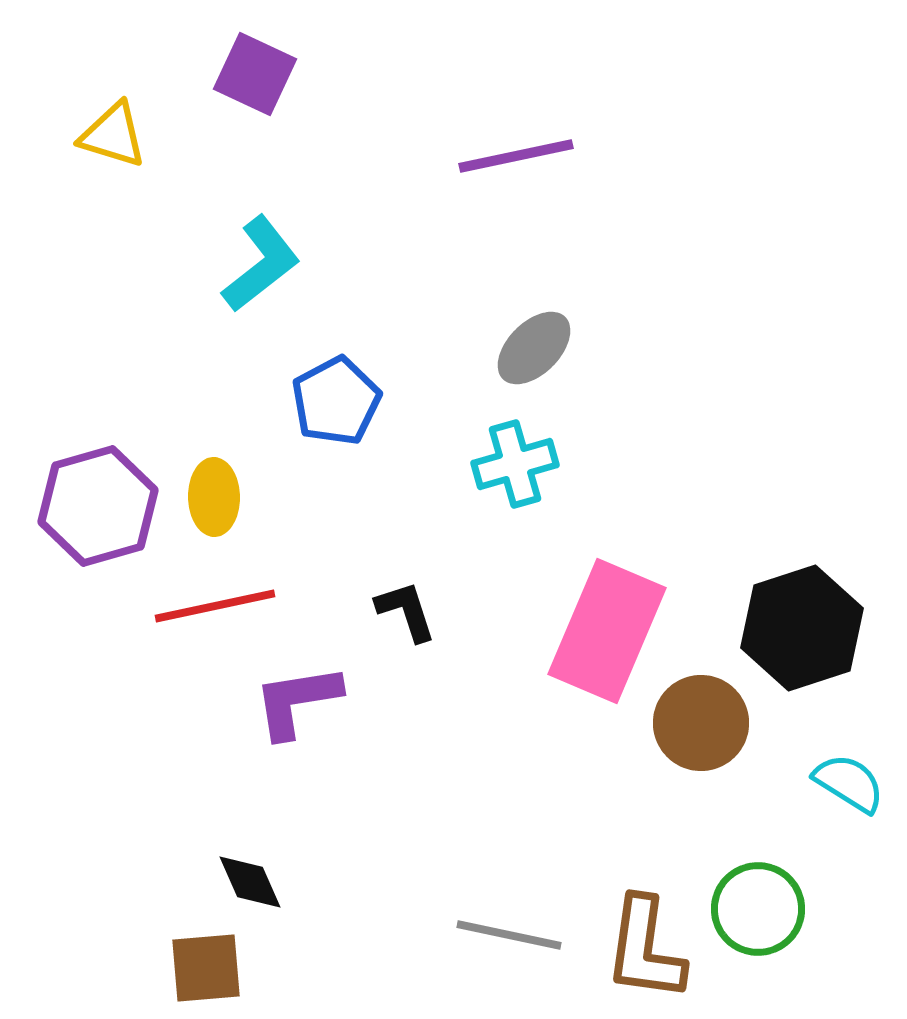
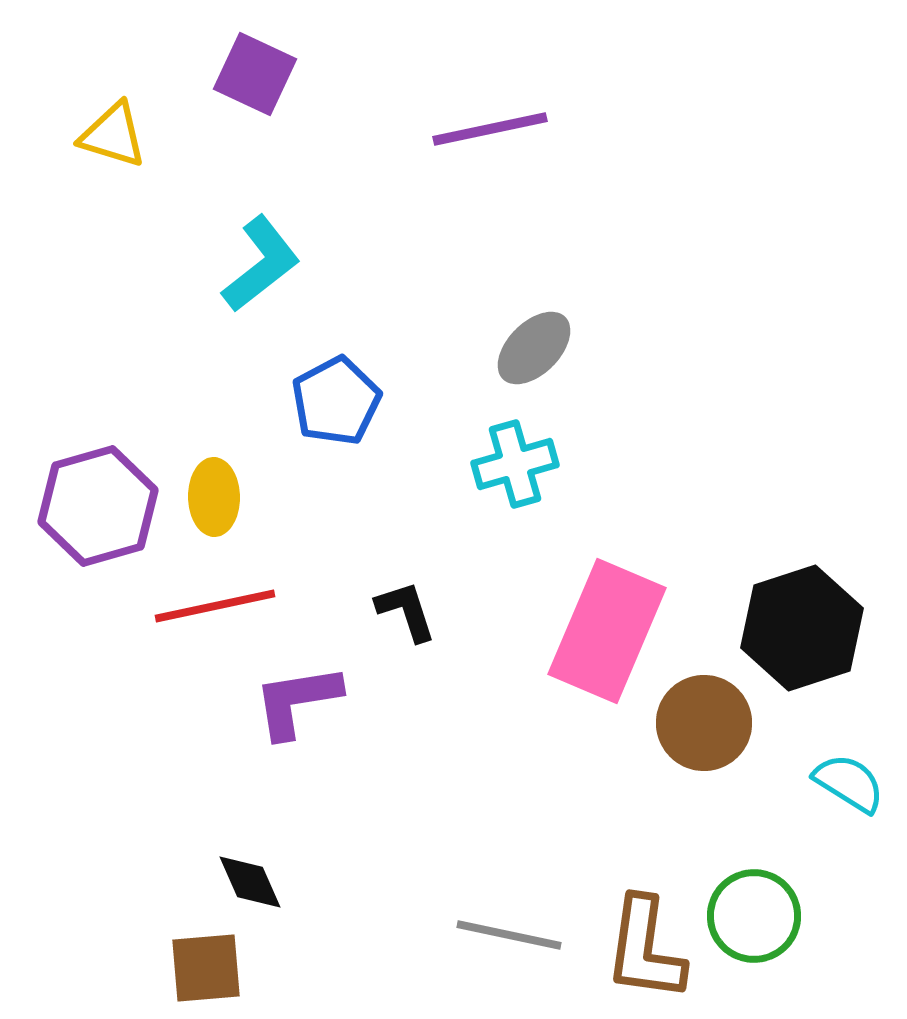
purple line: moved 26 px left, 27 px up
brown circle: moved 3 px right
green circle: moved 4 px left, 7 px down
